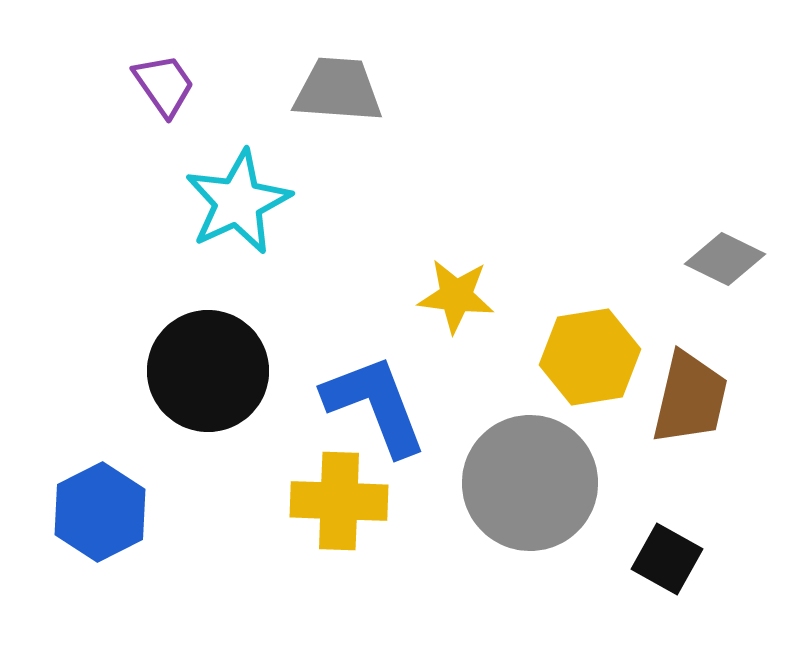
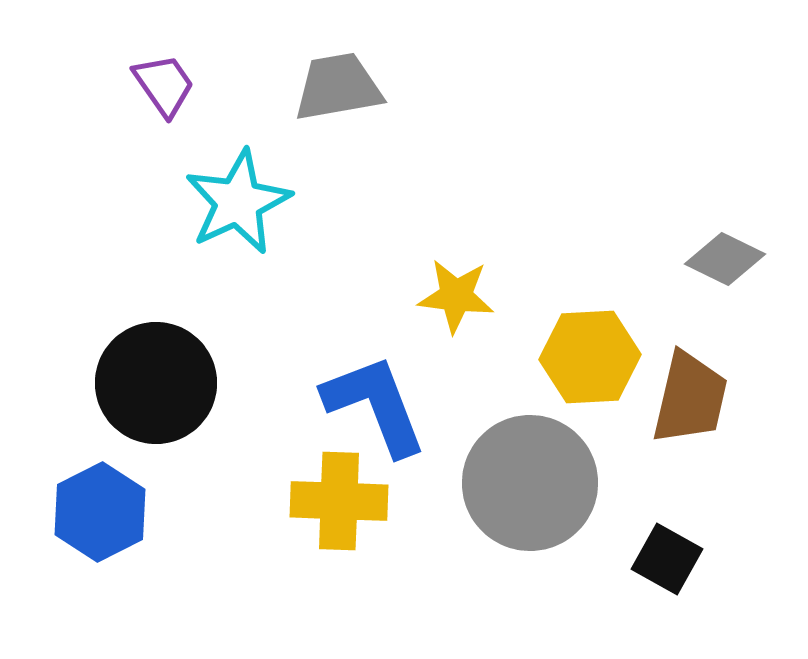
gray trapezoid: moved 3 px up; rotated 14 degrees counterclockwise
yellow hexagon: rotated 6 degrees clockwise
black circle: moved 52 px left, 12 px down
